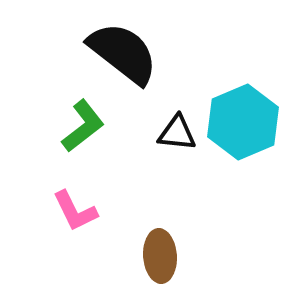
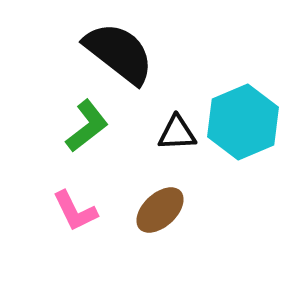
black semicircle: moved 4 px left
green L-shape: moved 4 px right
black triangle: rotated 9 degrees counterclockwise
brown ellipse: moved 46 px up; rotated 51 degrees clockwise
